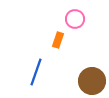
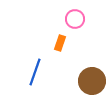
orange rectangle: moved 2 px right, 3 px down
blue line: moved 1 px left
